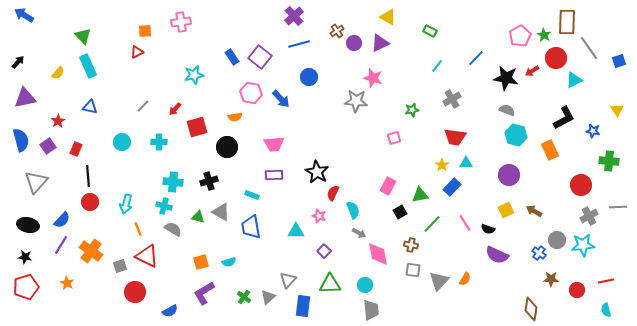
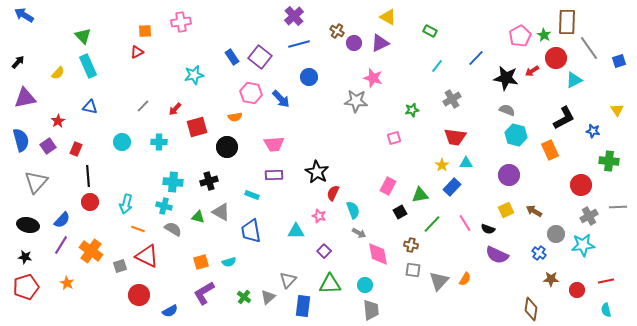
brown cross at (337, 31): rotated 24 degrees counterclockwise
blue trapezoid at (251, 227): moved 4 px down
orange line at (138, 229): rotated 48 degrees counterclockwise
gray circle at (557, 240): moved 1 px left, 6 px up
red circle at (135, 292): moved 4 px right, 3 px down
